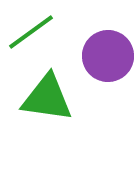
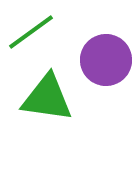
purple circle: moved 2 px left, 4 px down
